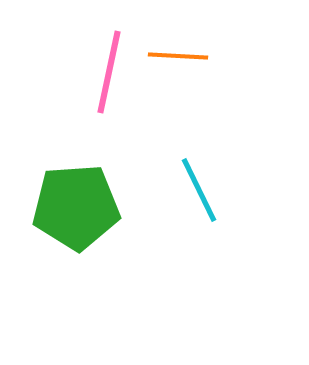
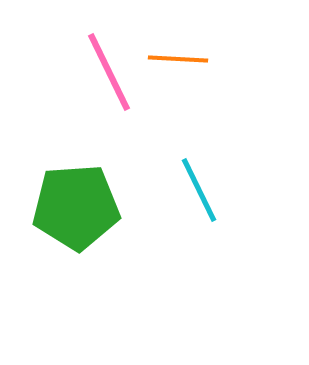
orange line: moved 3 px down
pink line: rotated 38 degrees counterclockwise
